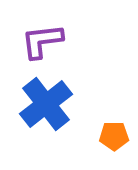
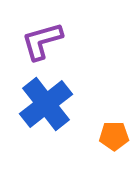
purple L-shape: rotated 9 degrees counterclockwise
